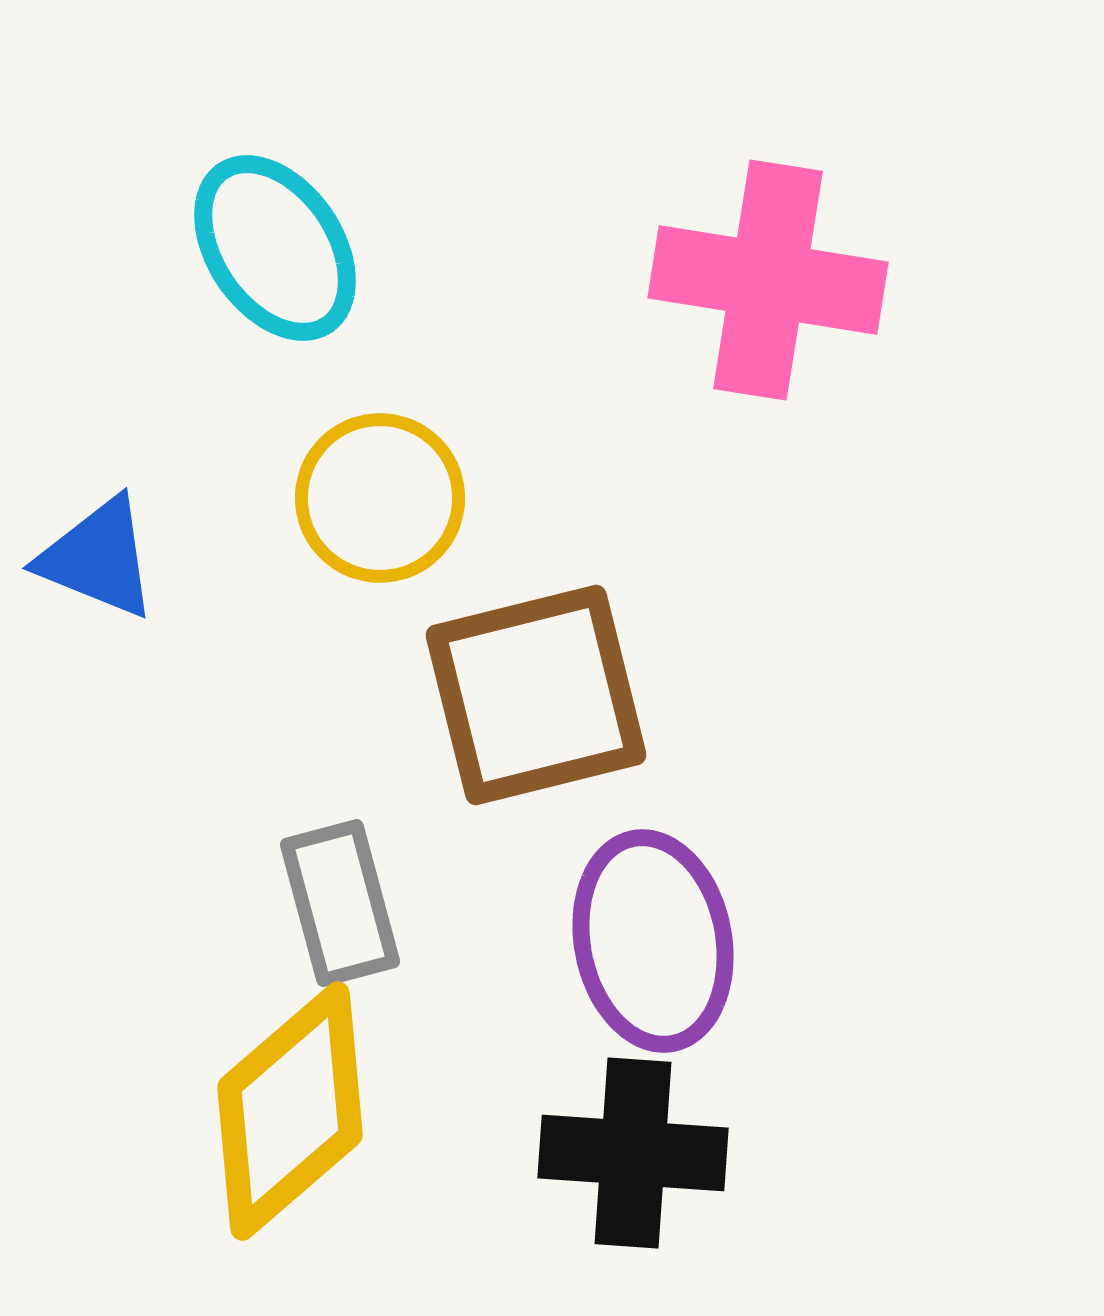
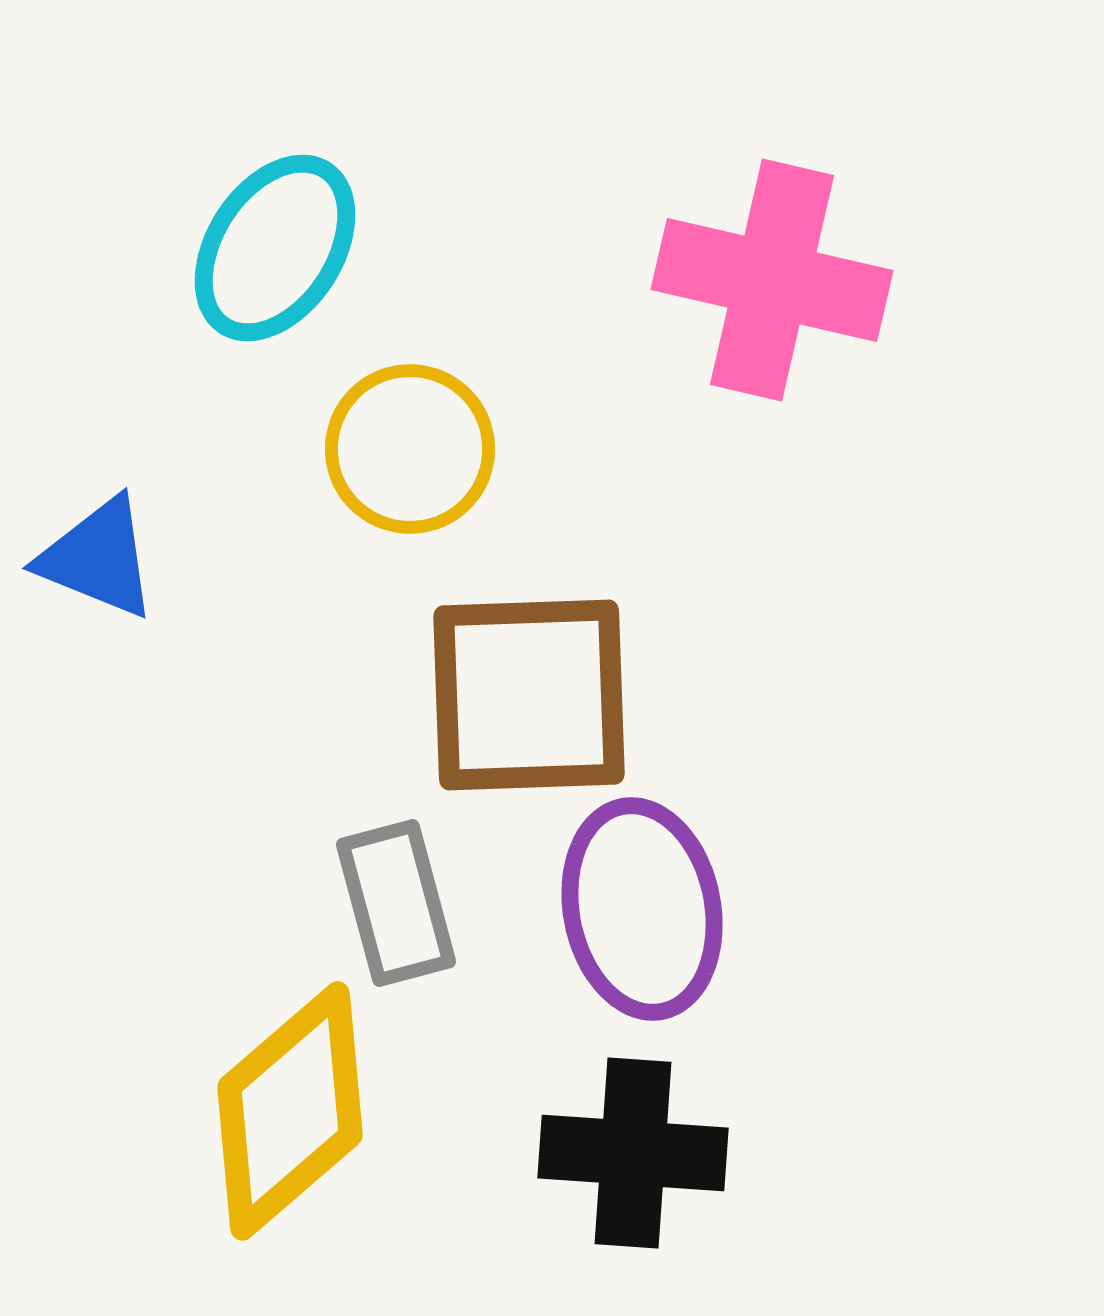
cyan ellipse: rotated 67 degrees clockwise
pink cross: moved 4 px right; rotated 4 degrees clockwise
yellow circle: moved 30 px right, 49 px up
brown square: moved 7 px left; rotated 12 degrees clockwise
gray rectangle: moved 56 px right
purple ellipse: moved 11 px left, 32 px up
